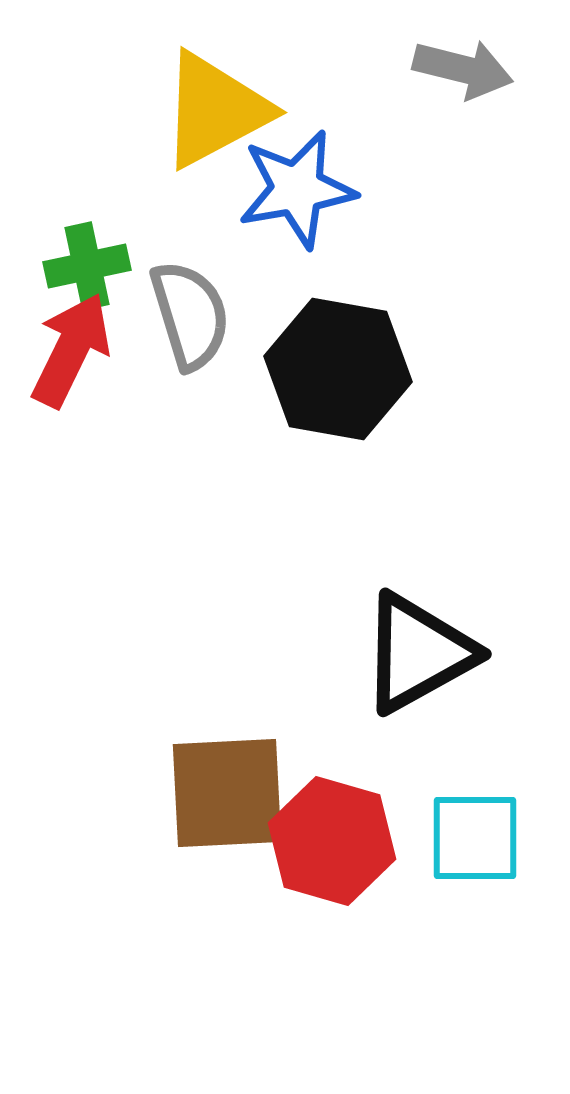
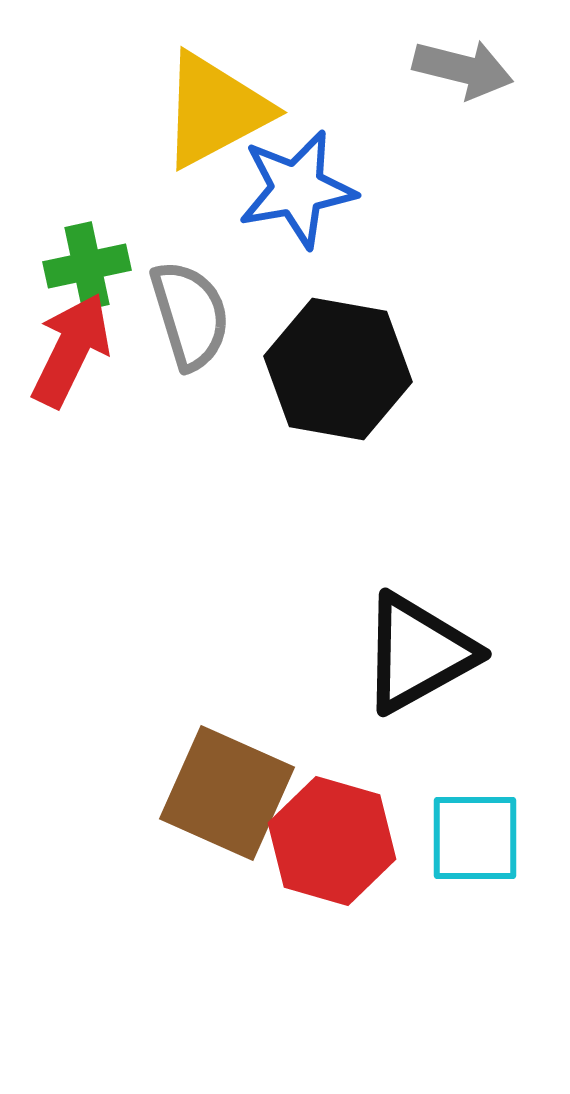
brown square: rotated 27 degrees clockwise
